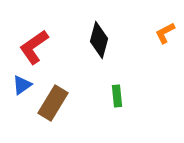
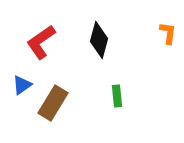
orange L-shape: moved 3 px right; rotated 125 degrees clockwise
red L-shape: moved 7 px right, 5 px up
